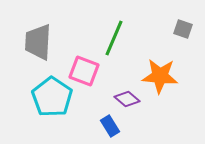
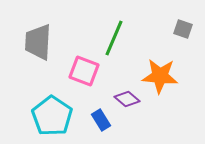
cyan pentagon: moved 19 px down
blue rectangle: moved 9 px left, 6 px up
